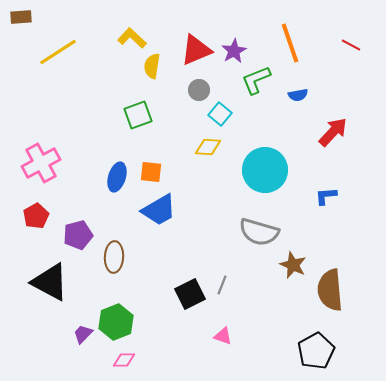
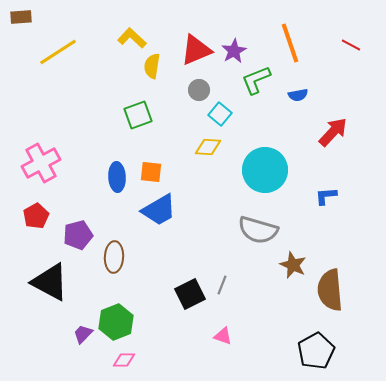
blue ellipse: rotated 20 degrees counterclockwise
gray semicircle: moved 1 px left, 2 px up
